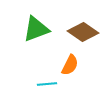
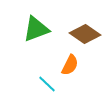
brown diamond: moved 2 px right, 2 px down
cyan line: rotated 48 degrees clockwise
